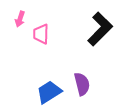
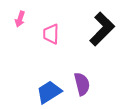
black L-shape: moved 2 px right
pink trapezoid: moved 10 px right
